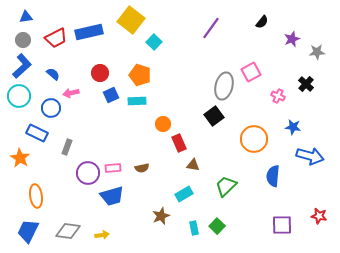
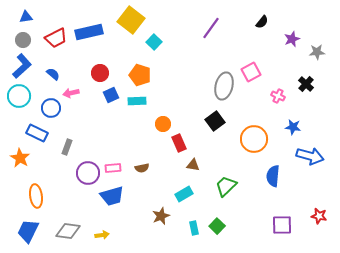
black square at (214, 116): moved 1 px right, 5 px down
